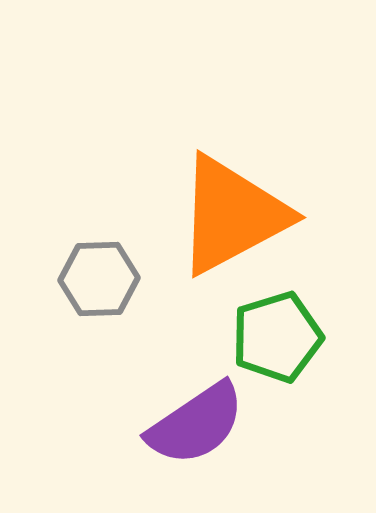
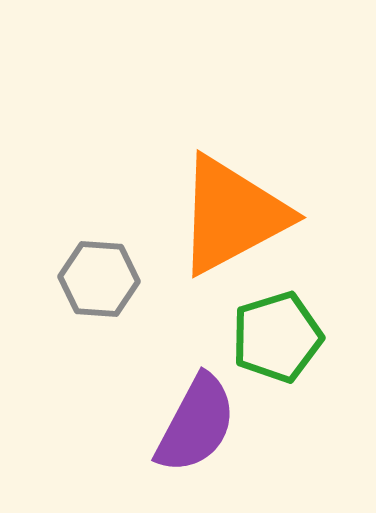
gray hexagon: rotated 6 degrees clockwise
purple semicircle: rotated 28 degrees counterclockwise
